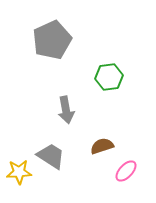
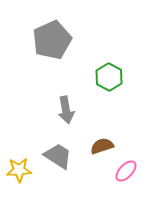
green hexagon: rotated 24 degrees counterclockwise
gray trapezoid: moved 7 px right
yellow star: moved 2 px up
